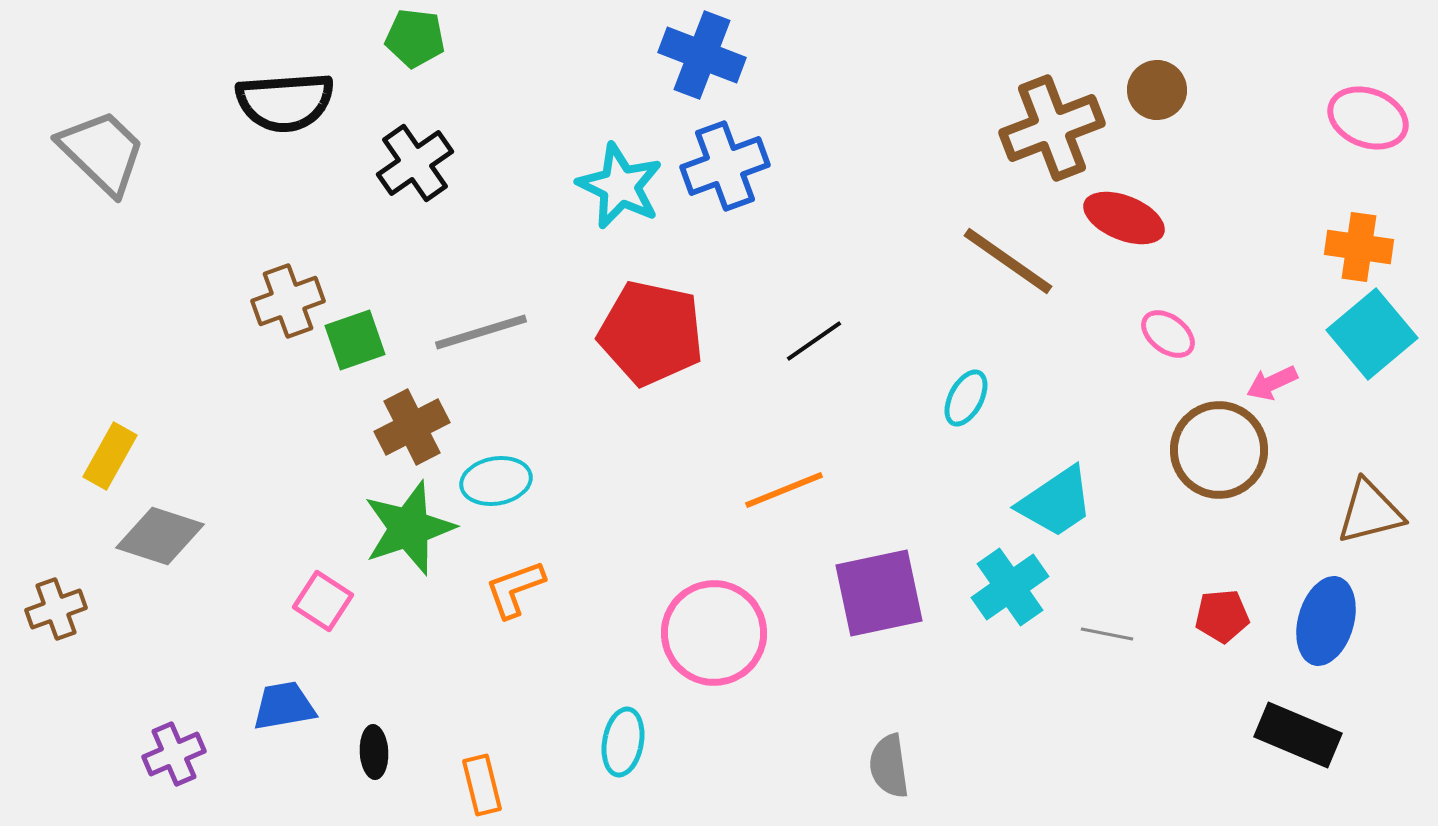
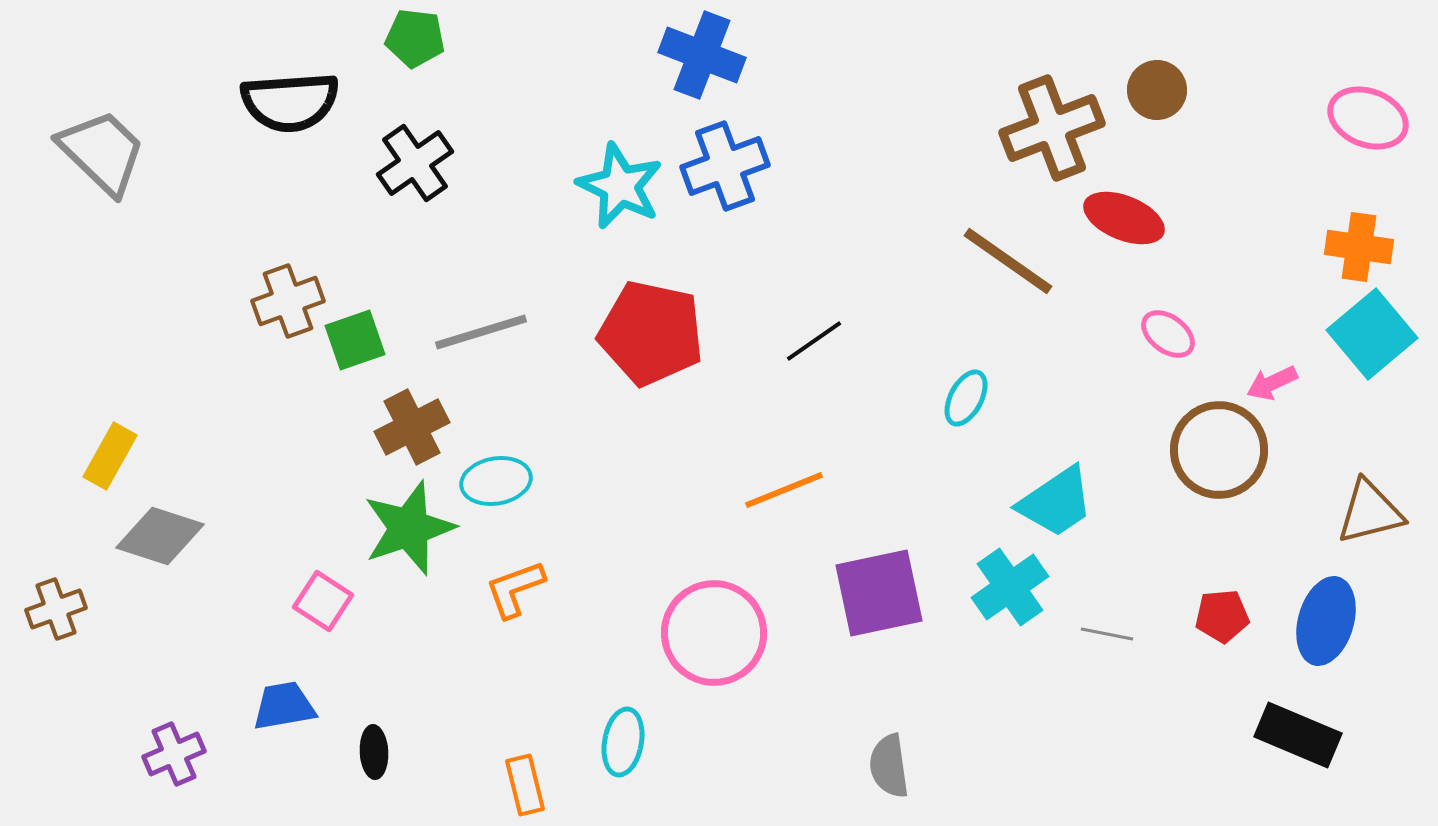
black semicircle at (285, 102): moved 5 px right
orange rectangle at (482, 785): moved 43 px right
